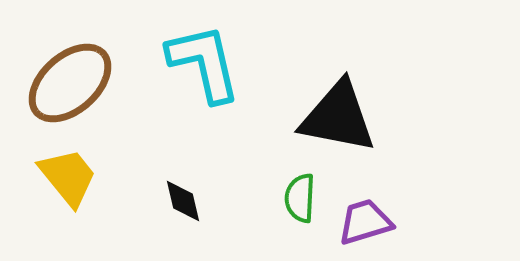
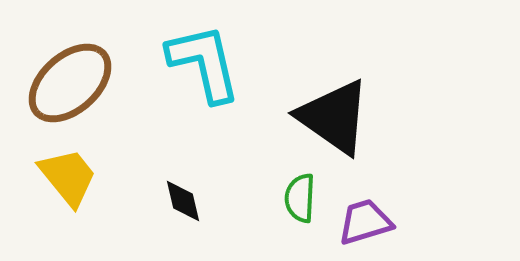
black triangle: moved 4 px left; rotated 24 degrees clockwise
